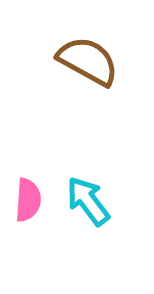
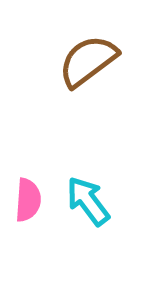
brown semicircle: rotated 66 degrees counterclockwise
